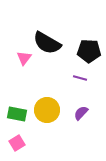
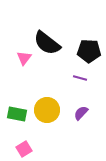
black semicircle: rotated 8 degrees clockwise
pink square: moved 7 px right, 6 px down
